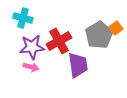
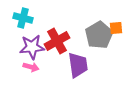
orange square: rotated 32 degrees clockwise
red cross: moved 2 px left
